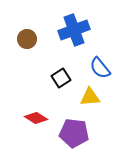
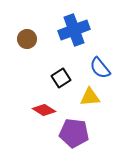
red diamond: moved 8 px right, 8 px up
